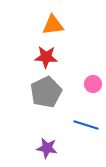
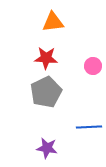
orange triangle: moved 3 px up
red star: moved 1 px down
pink circle: moved 18 px up
blue line: moved 3 px right, 2 px down; rotated 20 degrees counterclockwise
